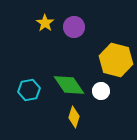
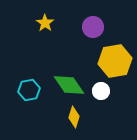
purple circle: moved 19 px right
yellow hexagon: moved 1 px left, 1 px down; rotated 24 degrees counterclockwise
